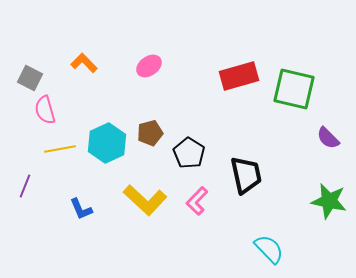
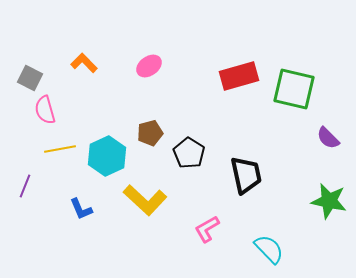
cyan hexagon: moved 13 px down
pink L-shape: moved 10 px right, 28 px down; rotated 16 degrees clockwise
